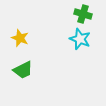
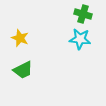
cyan star: rotated 15 degrees counterclockwise
